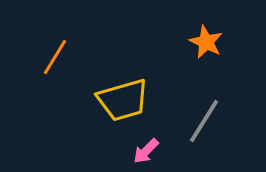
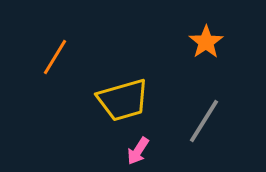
orange star: rotated 12 degrees clockwise
pink arrow: moved 8 px left; rotated 12 degrees counterclockwise
